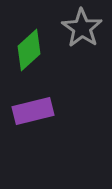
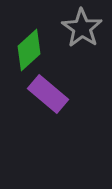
purple rectangle: moved 15 px right, 17 px up; rotated 54 degrees clockwise
